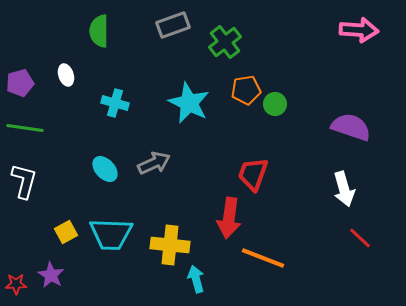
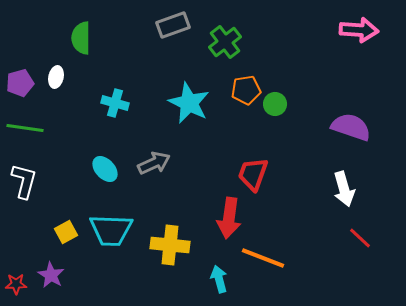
green semicircle: moved 18 px left, 7 px down
white ellipse: moved 10 px left, 2 px down; rotated 30 degrees clockwise
cyan trapezoid: moved 4 px up
cyan arrow: moved 23 px right
